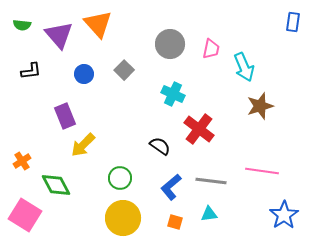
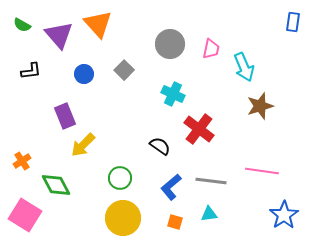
green semicircle: rotated 24 degrees clockwise
